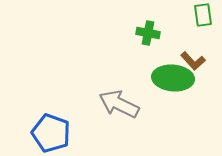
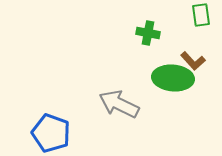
green rectangle: moved 2 px left
